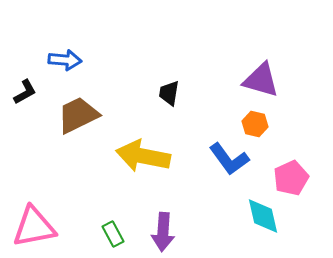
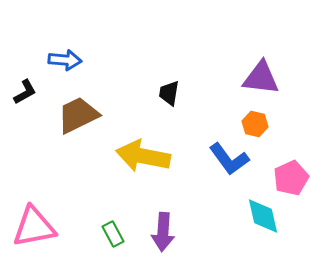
purple triangle: moved 2 px up; rotated 9 degrees counterclockwise
